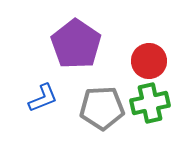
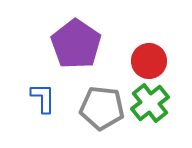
blue L-shape: rotated 68 degrees counterclockwise
green cross: rotated 27 degrees counterclockwise
gray pentagon: rotated 9 degrees clockwise
